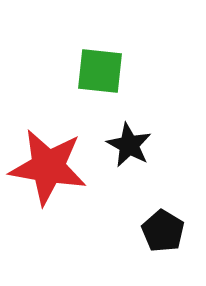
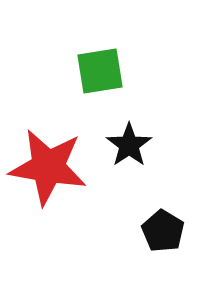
green square: rotated 15 degrees counterclockwise
black star: rotated 9 degrees clockwise
